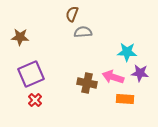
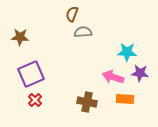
brown cross: moved 19 px down
